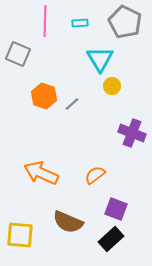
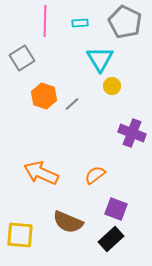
gray square: moved 4 px right, 4 px down; rotated 35 degrees clockwise
